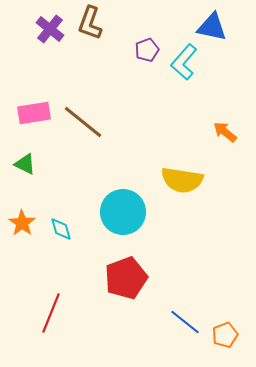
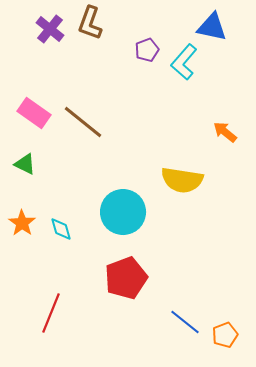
pink rectangle: rotated 44 degrees clockwise
